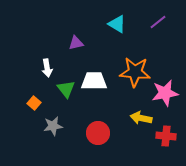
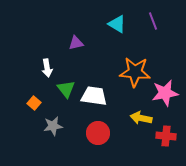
purple line: moved 5 px left, 1 px up; rotated 72 degrees counterclockwise
white trapezoid: moved 15 px down; rotated 8 degrees clockwise
